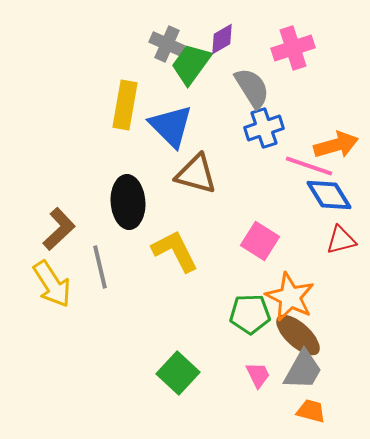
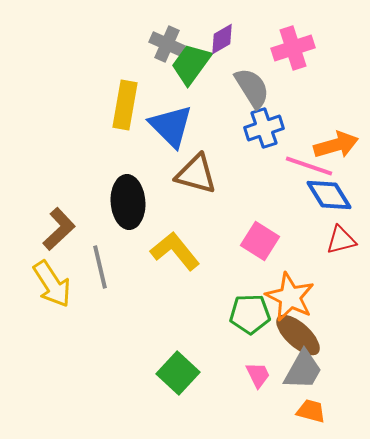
yellow L-shape: rotated 12 degrees counterclockwise
